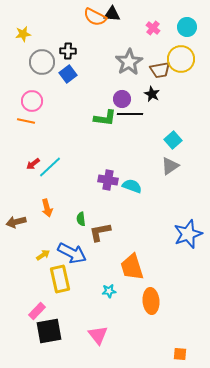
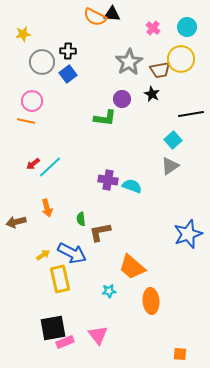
black line: moved 61 px right; rotated 10 degrees counterclockwise
orange trapezoid: rotated 32 degrees counterclockwise
pink rectangle: moved 28 px right, 31 px down; rotated 24 degrees clockwise
black square: moved 4 px right, 3 px up
